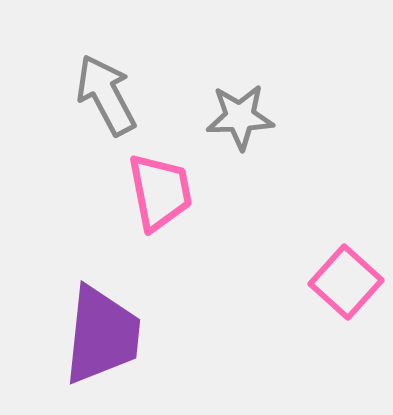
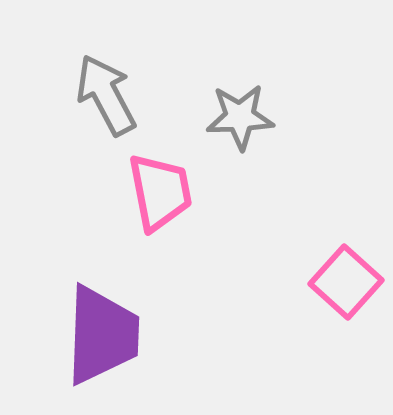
purple trapezoid: rotated 4 degrees counterclockwise
